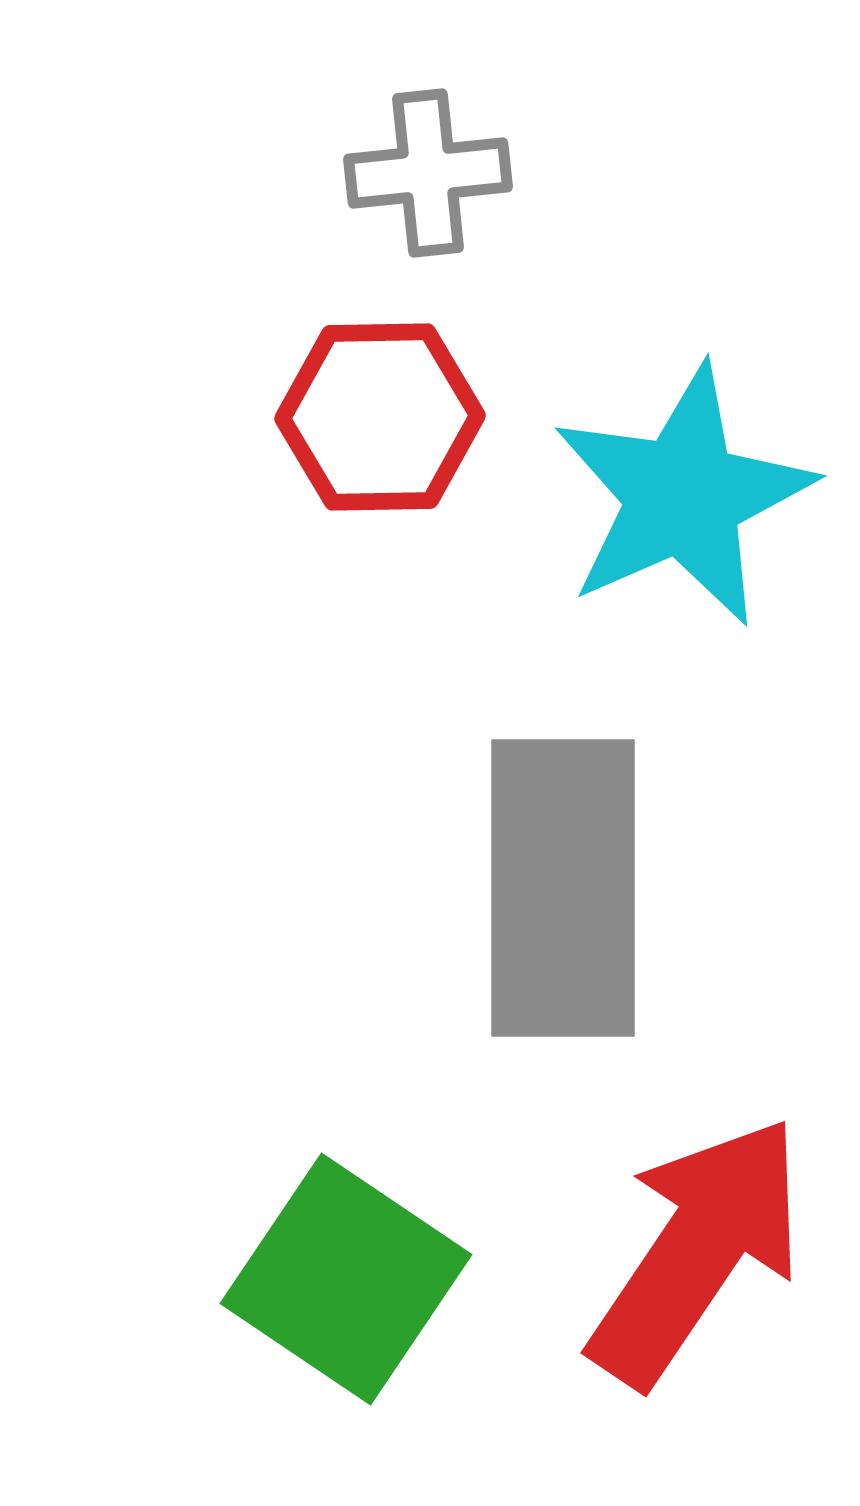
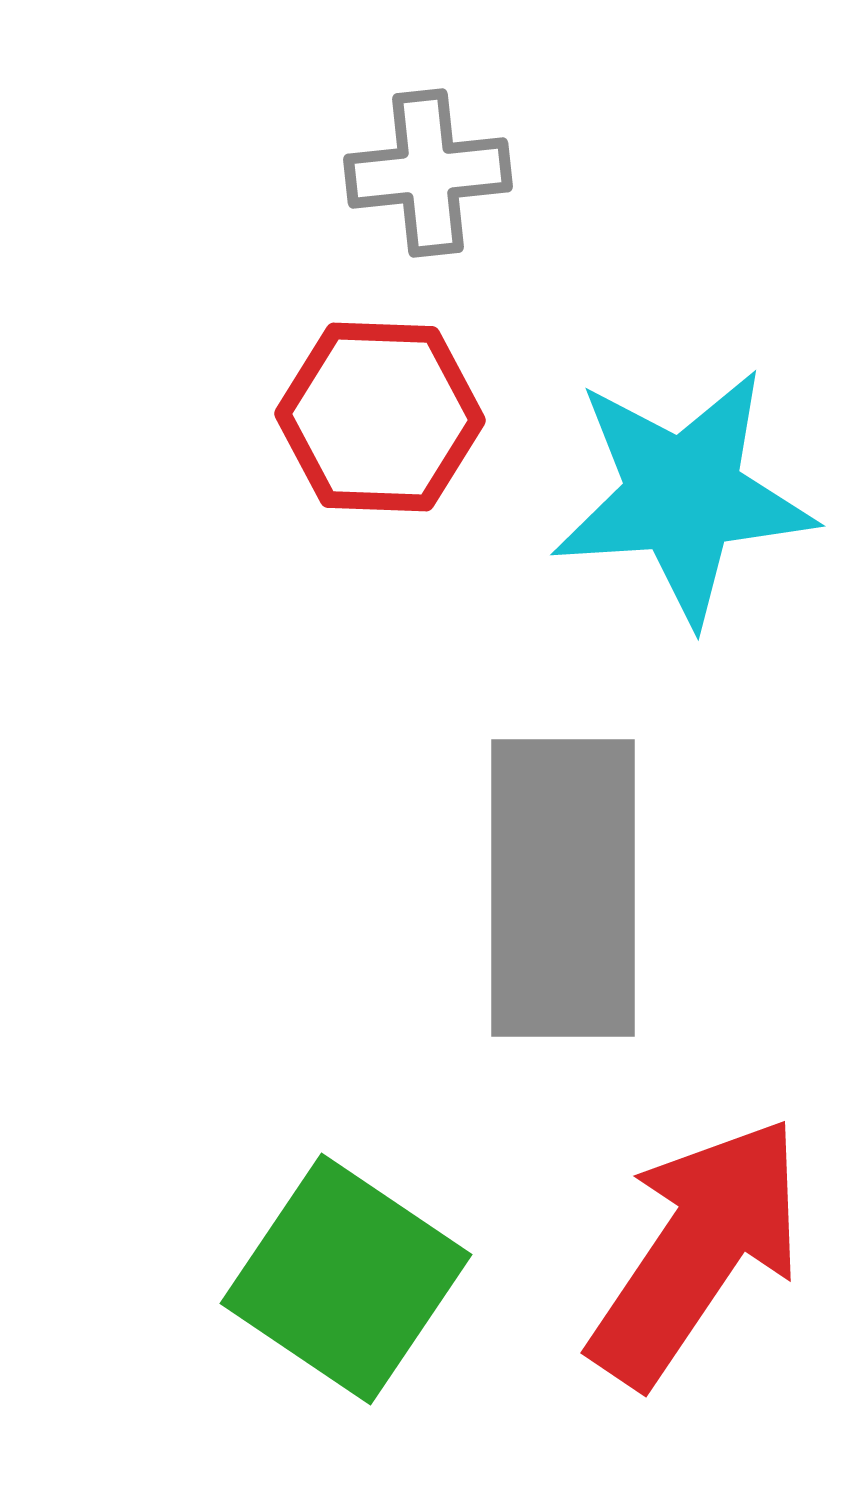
red hexagon: rotated 3 degrees clockwise
cyan star: rotated 20 degrees clockwise
